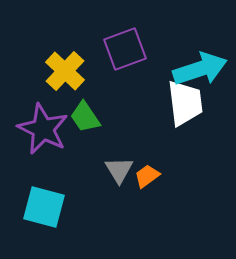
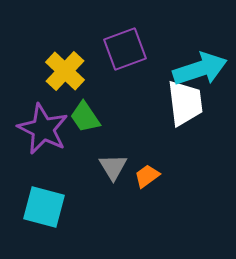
gray triangle: moved 6 px left, 3 px up
